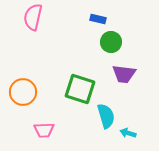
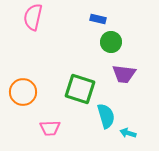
pink trapezoid: moved 6 px right, 2 px up
